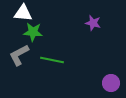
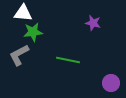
green star: rotated 12 degrees counterclockwise
green line: moved 16 px right
